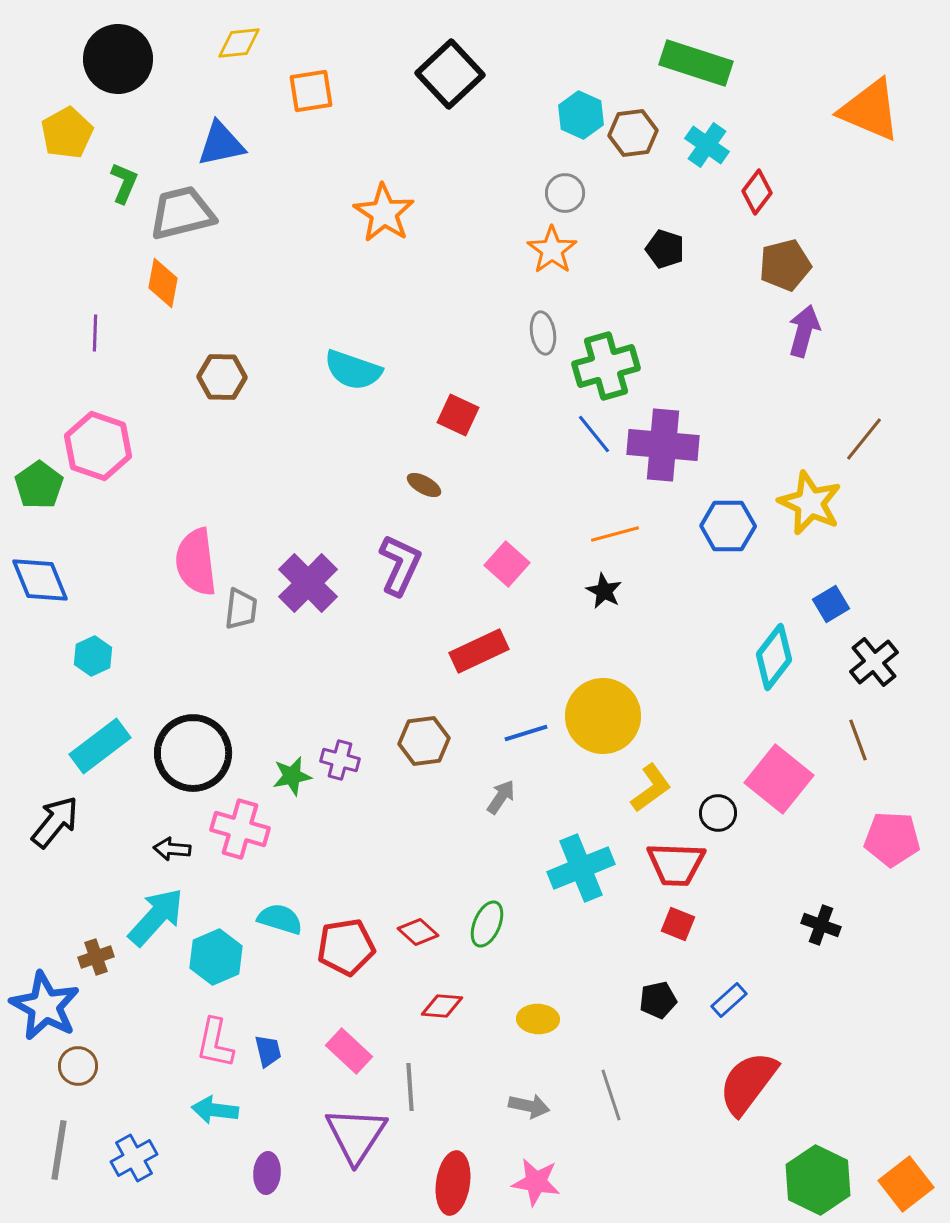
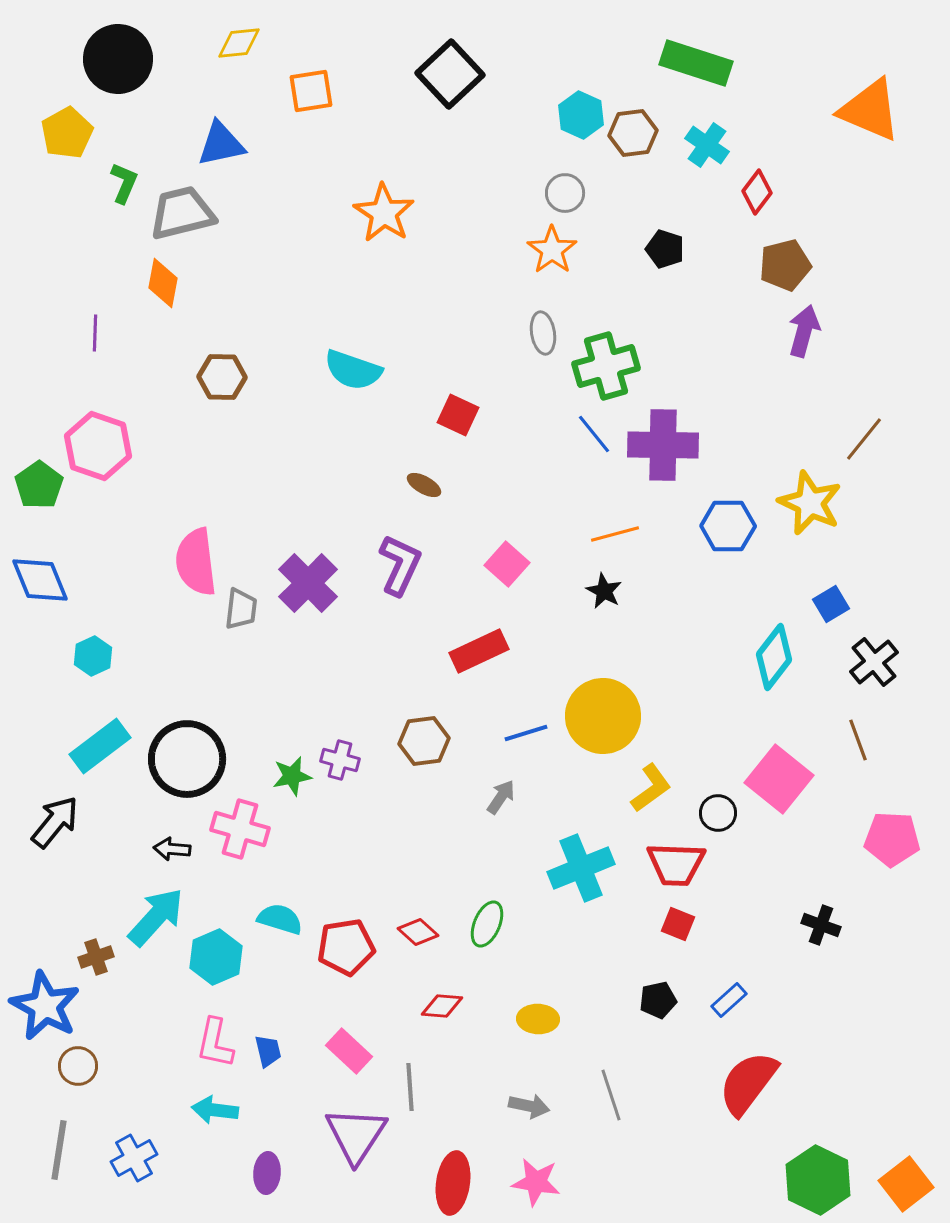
purple cross at (663, 445): rotated 4 degrees counterclockwise
black circle at (193, 753): moved 6 px left, 6 px down
